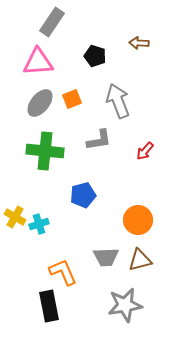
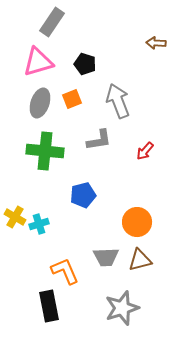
brown arrow: moved 17 px right
black pentagon: moved 10 px left, 8 px down
pink triangle: rotated 12 degrees counterclockwise
gray ellipse: rotated 20 degrees counterclockwise
orange circle: moved 1 px left, 2 px down
orange L-shape: moved 2 px right, 1 px up
gray star: moved 3 px left, 3 px down; rotated 8 degrees counterclockwise
